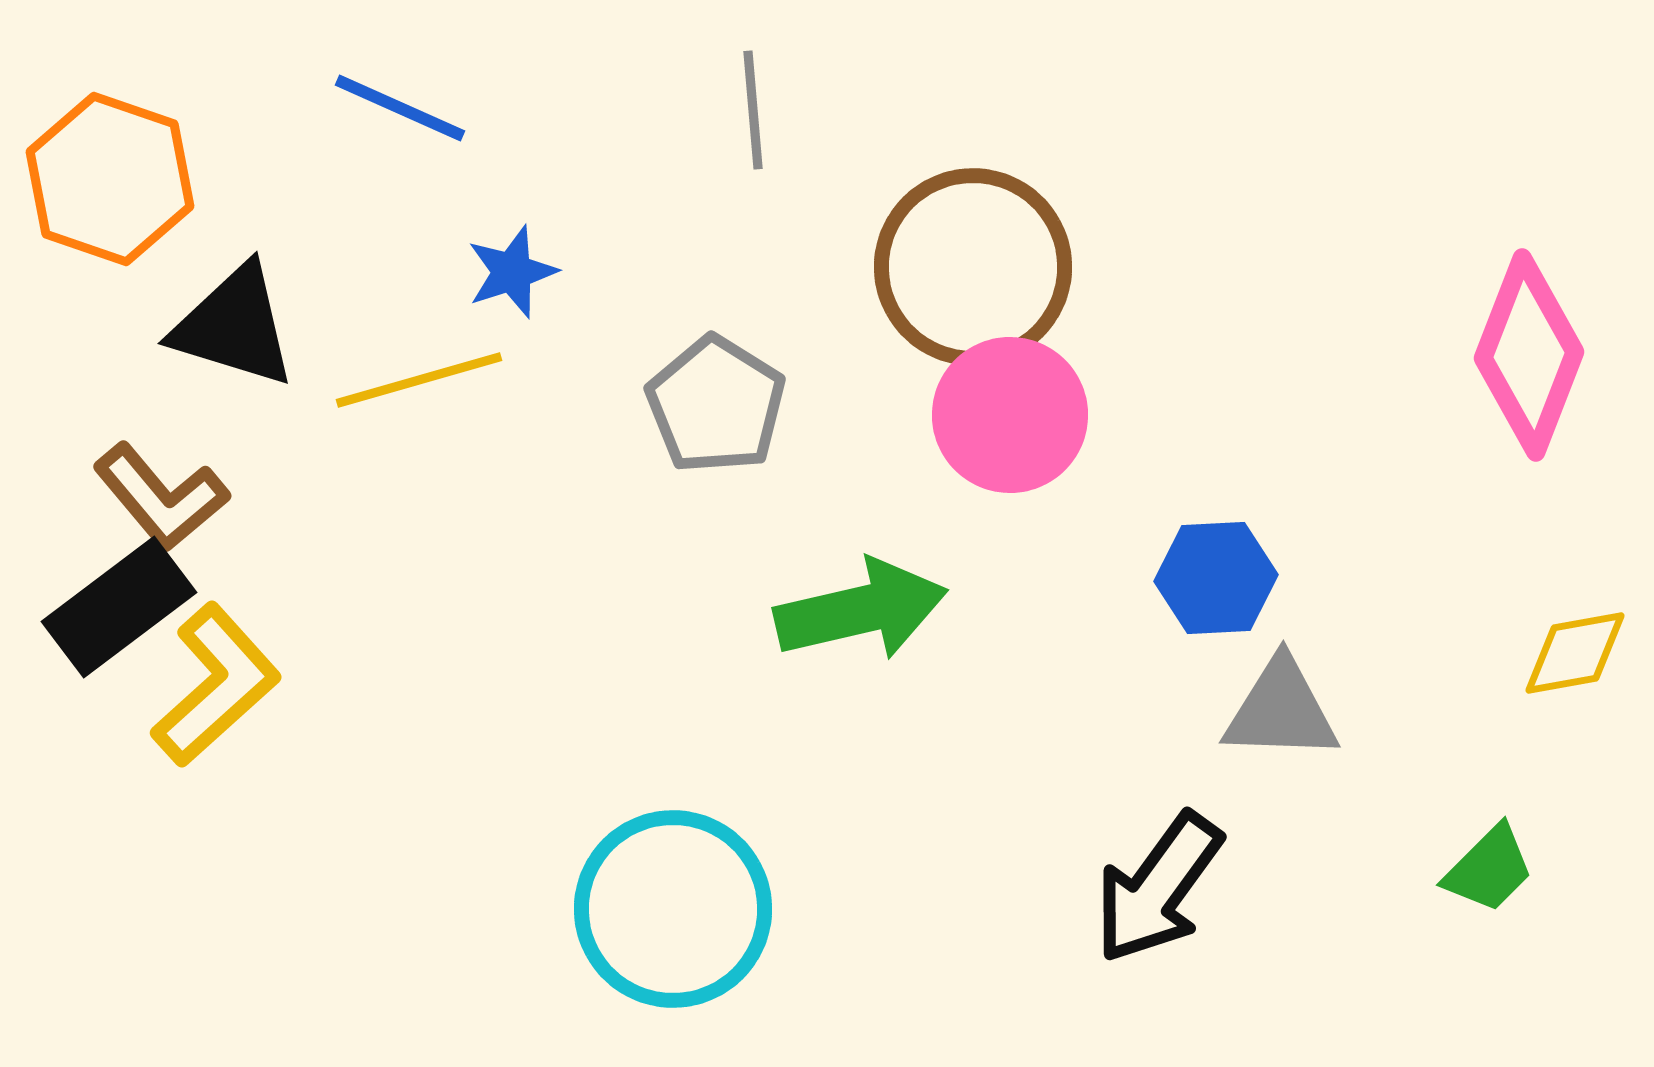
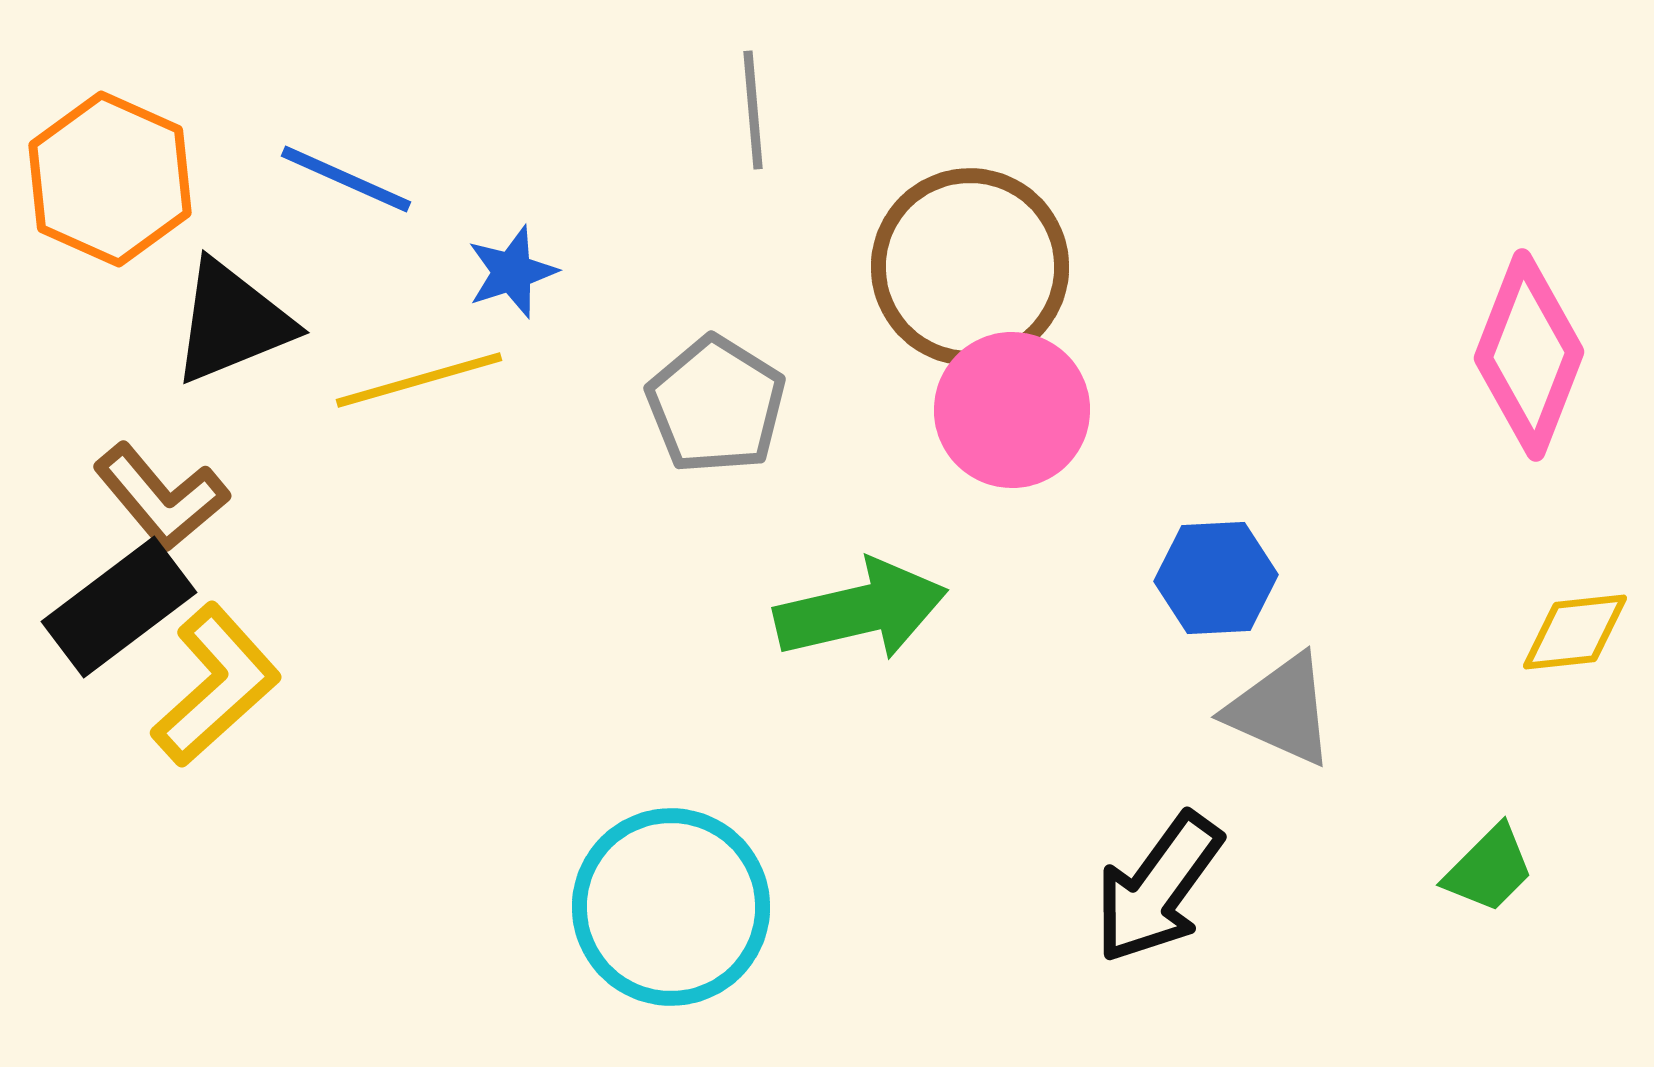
blue line: moved 54 px left, 71 px down
orange hexagon: rotated 5 degrees clockwise
brown circle: moved 3 px left
black triangle: moved 2 px left, 4 px up; rotated 39 degrees counterclockwise
pink circle: moved 2 px right, 5 px up
yellow diamond: moved 21 px up; rotated 4 degrees clockwise
gray triangle: rotated 22 degrees clockwise
cyan circle: moved 2 px left, 2 px up
